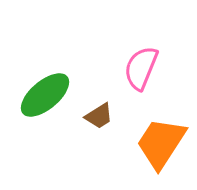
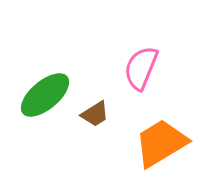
brown trapezoid: moved 4 px left, 2 px up
orange trapezoid: rotated 26 degrees clockwise
